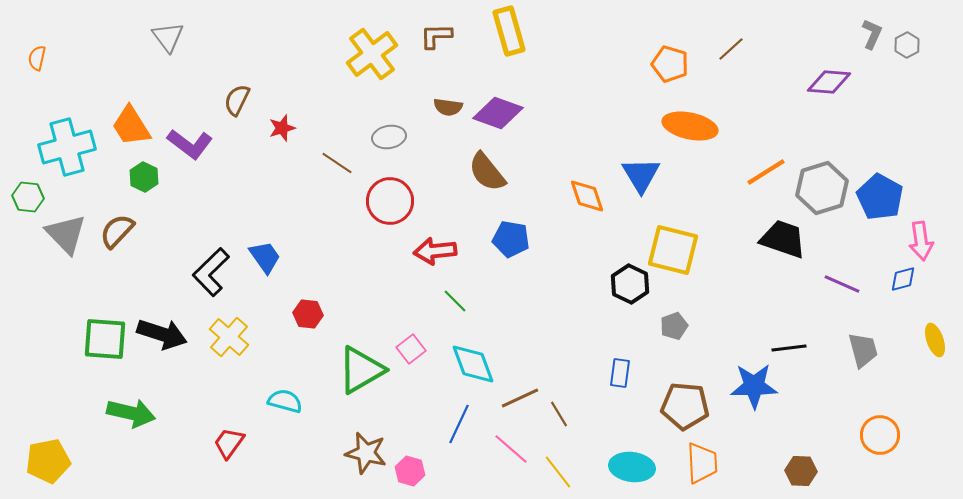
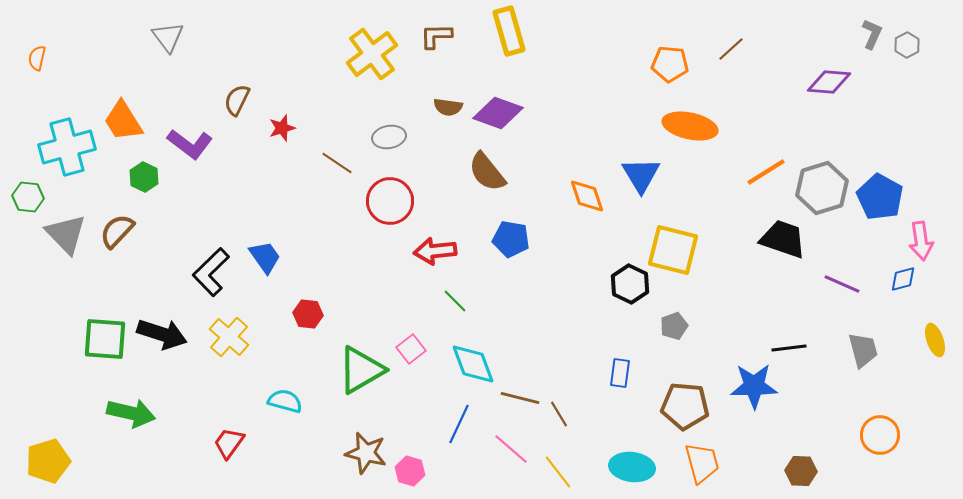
orange pentagon at (670, 64): rotated 12 degrees counterclockwise
orange trapezoid at (131, 126): moved 8 px left, 5 px up
brown line at (520, 398): rotated 39 degrees clockwise
yellow pentagon at (48, 461): rotated 6 degrees counterclockwise
orange trapezoid at (702, 463): rotated 12 degrees counterclockwise
